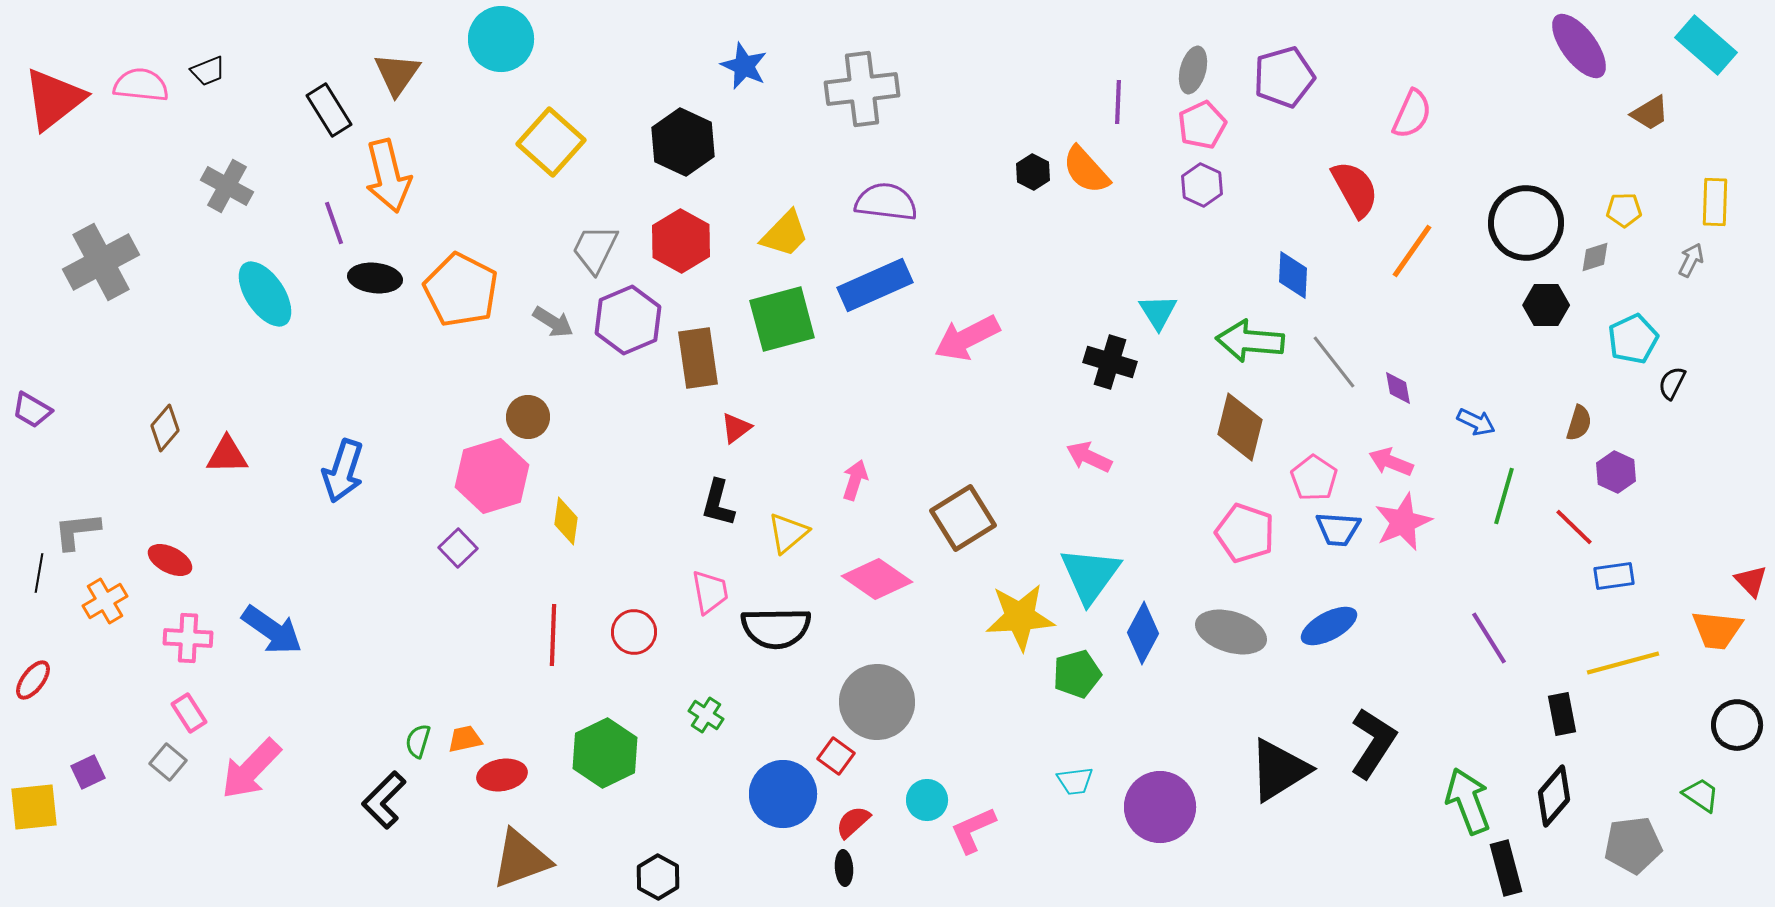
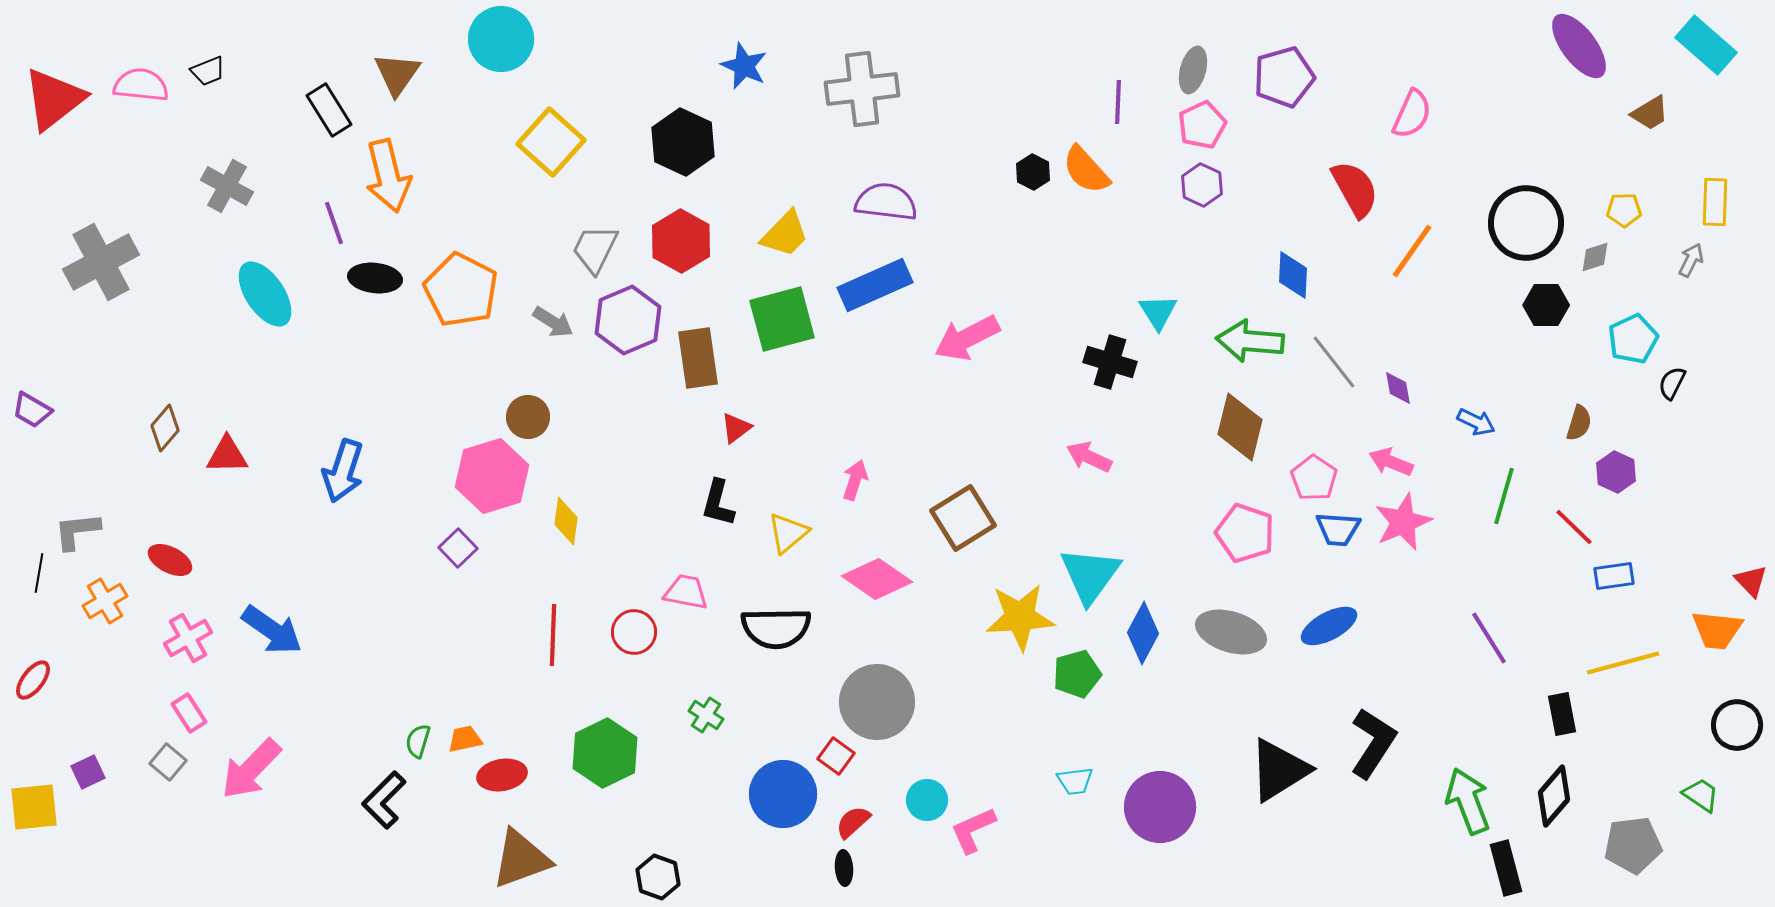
pink trapezoid at (710, 592): moved 24 px left; rotated 69 degrees counterclockwise
pink cross at (188, 638): rotated 33 degrees counterclockwise
black hexagon at (658, 877): rotated 9 degrees counterclockwise
